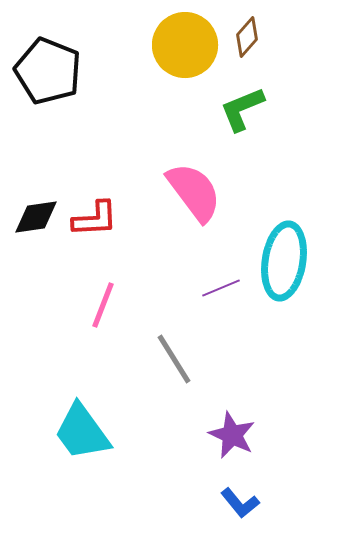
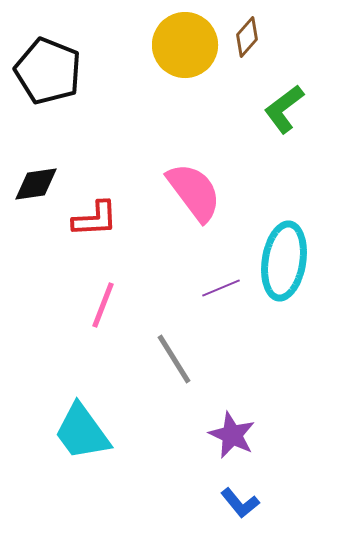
green L-shape: moved 42 px right; rotated 15 degrees counterclockwise
black diamond: moved 33 px up
